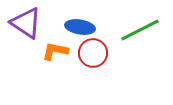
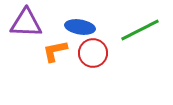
purple triangle: rotated 32 degrees counterclockwise
orange L-shape: rotated 24 degrees counterclockwise
